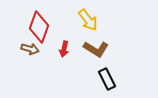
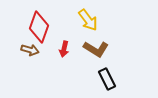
brown arrow: moved 1 px down
